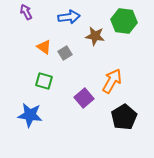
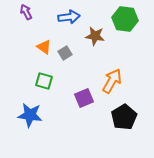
green hexagon: moved 1 px right, 2 px up
purple square: rotated 18 degrees clockwise
